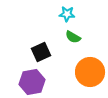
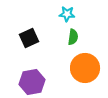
green semicircle: rotated 112 degrees counterclockwise
black square: moved 12 px left, 14 px up
orange circle: moved 5 px left, 4 px up
